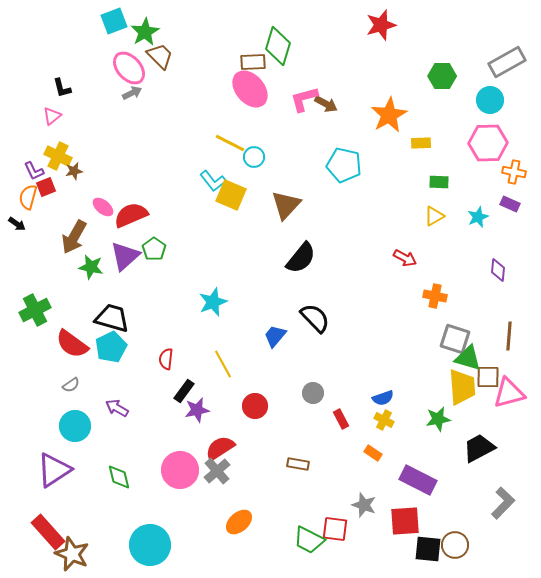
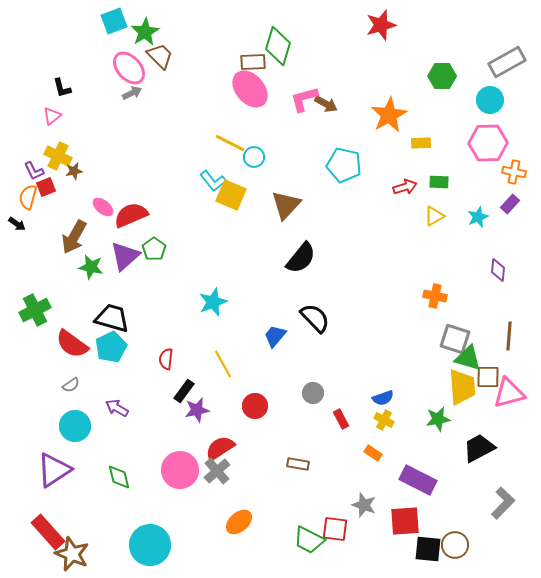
purple rectangle at (510, 204): rotated 72 degrees counterclockwise
red arrow at (405, 258): moved 71 px up; rotated 45 degrees counterclockwise
